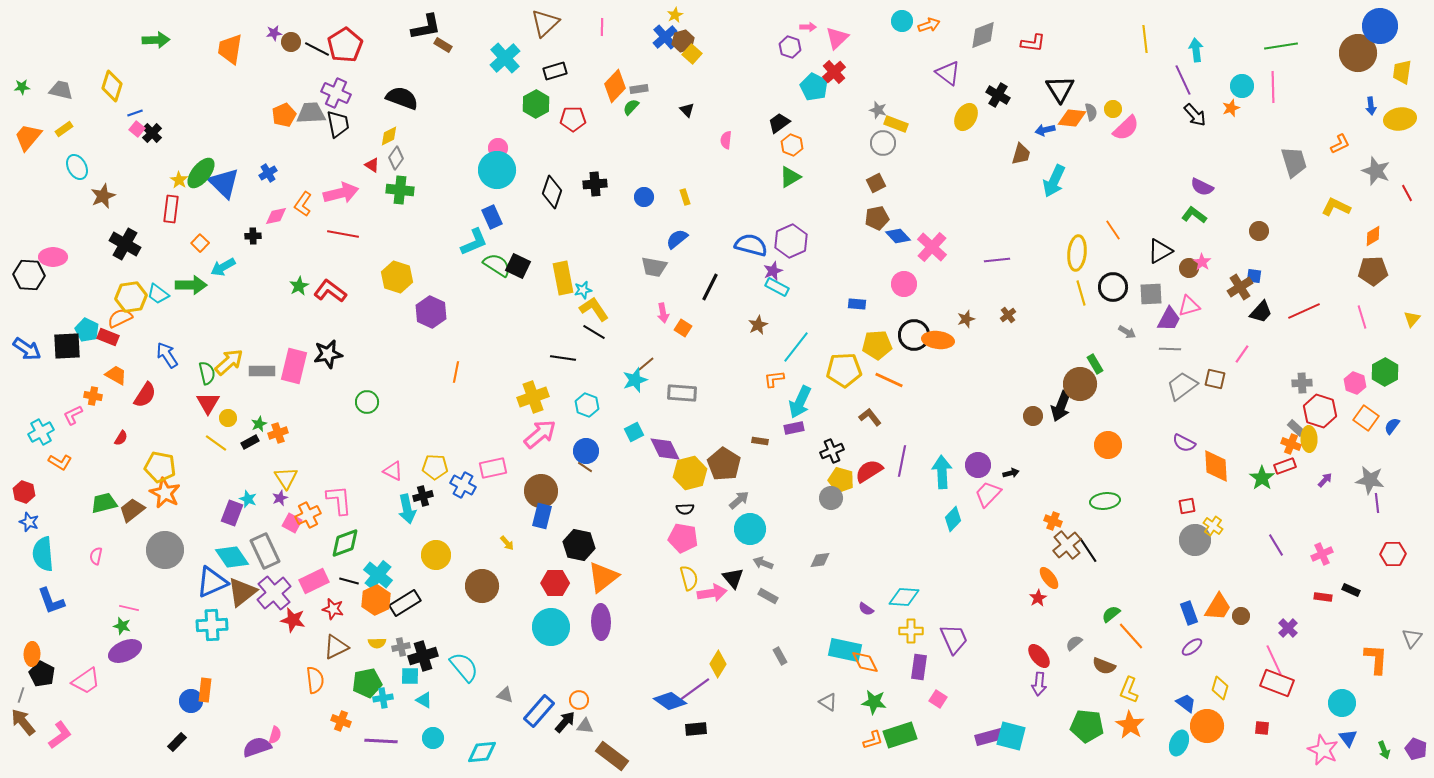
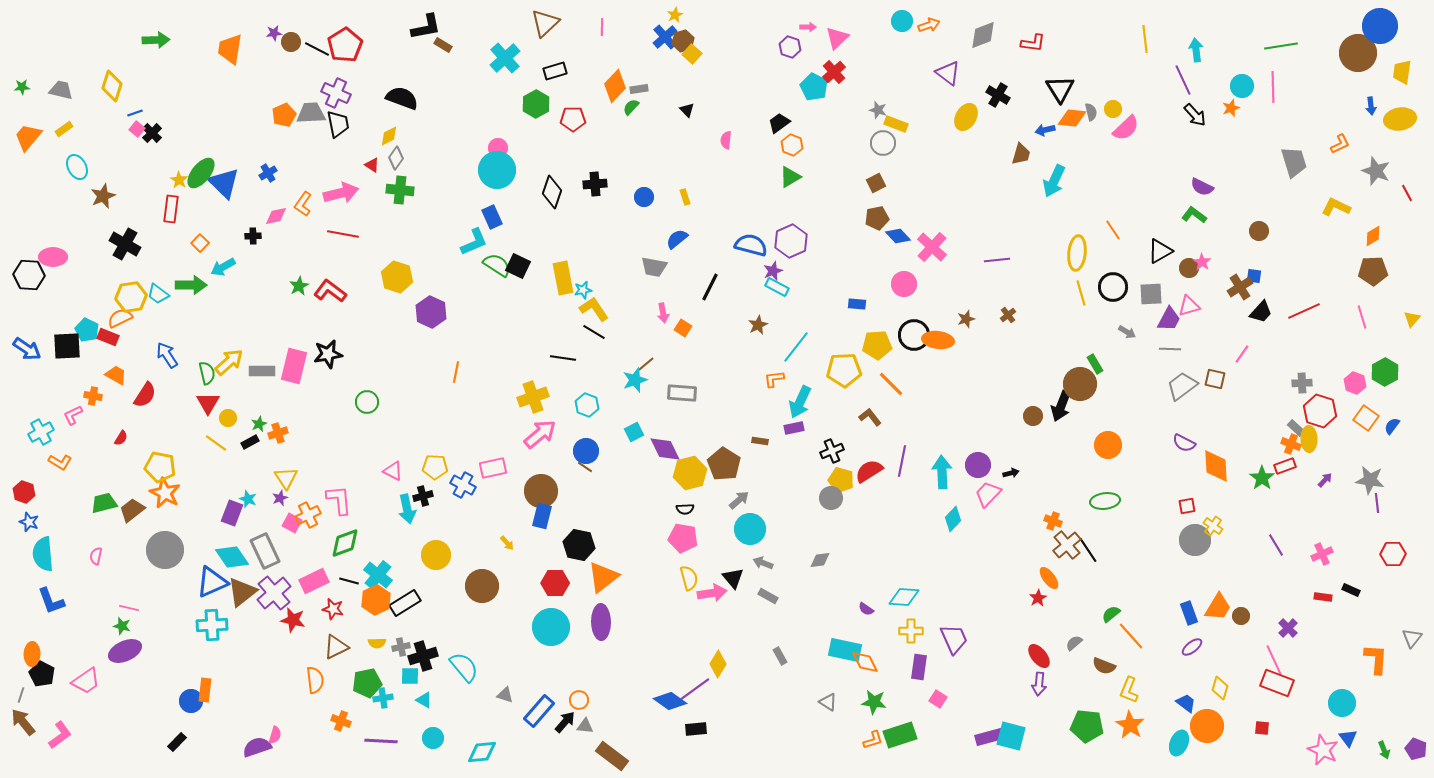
orange line at (889, 380): moved 2 px right, 4 px down; rotated 20 degrees clockwise
